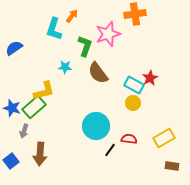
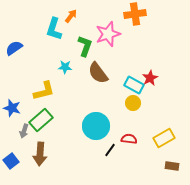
orange arrow: moved 1 px left
green rectangle: moved 7 px right, 13 px down
